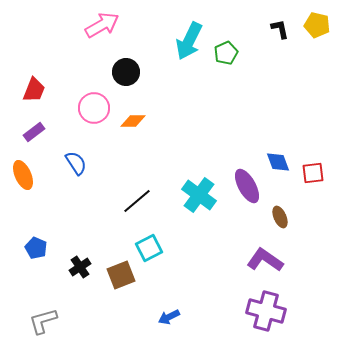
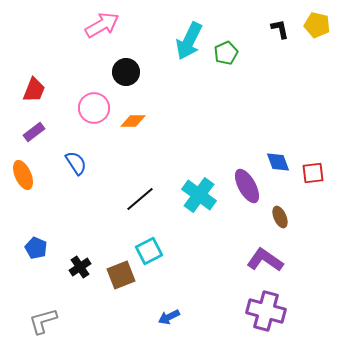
black line: moved 3 px right, 2 px up
cyan square: moved 3 px down
